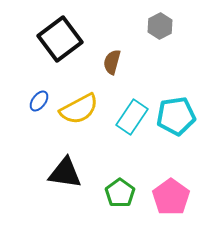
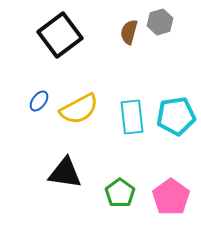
gray hexagon: moved 4 px up; rotated 10 degrees clockwise
black square: moved 4 px up
brown semicircle: moved 17 px right, 30 px up
cyan rectangle: rotated 40 degrees counterclockwise
